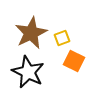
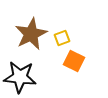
brown star: moved 1 px down
black star: moved 8 px left, 5 px down; rotated 20 degrees counterclockwise
